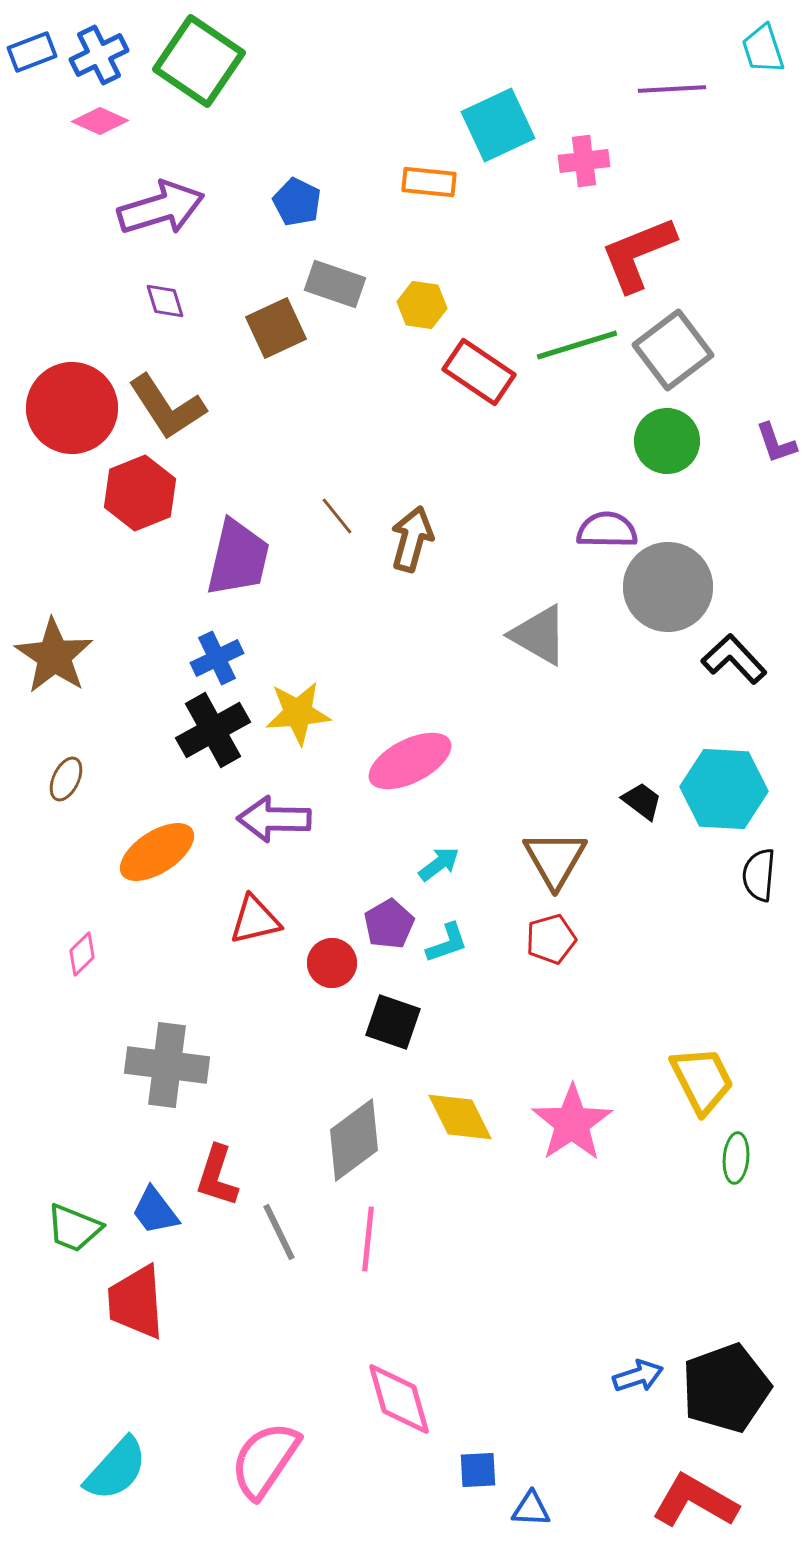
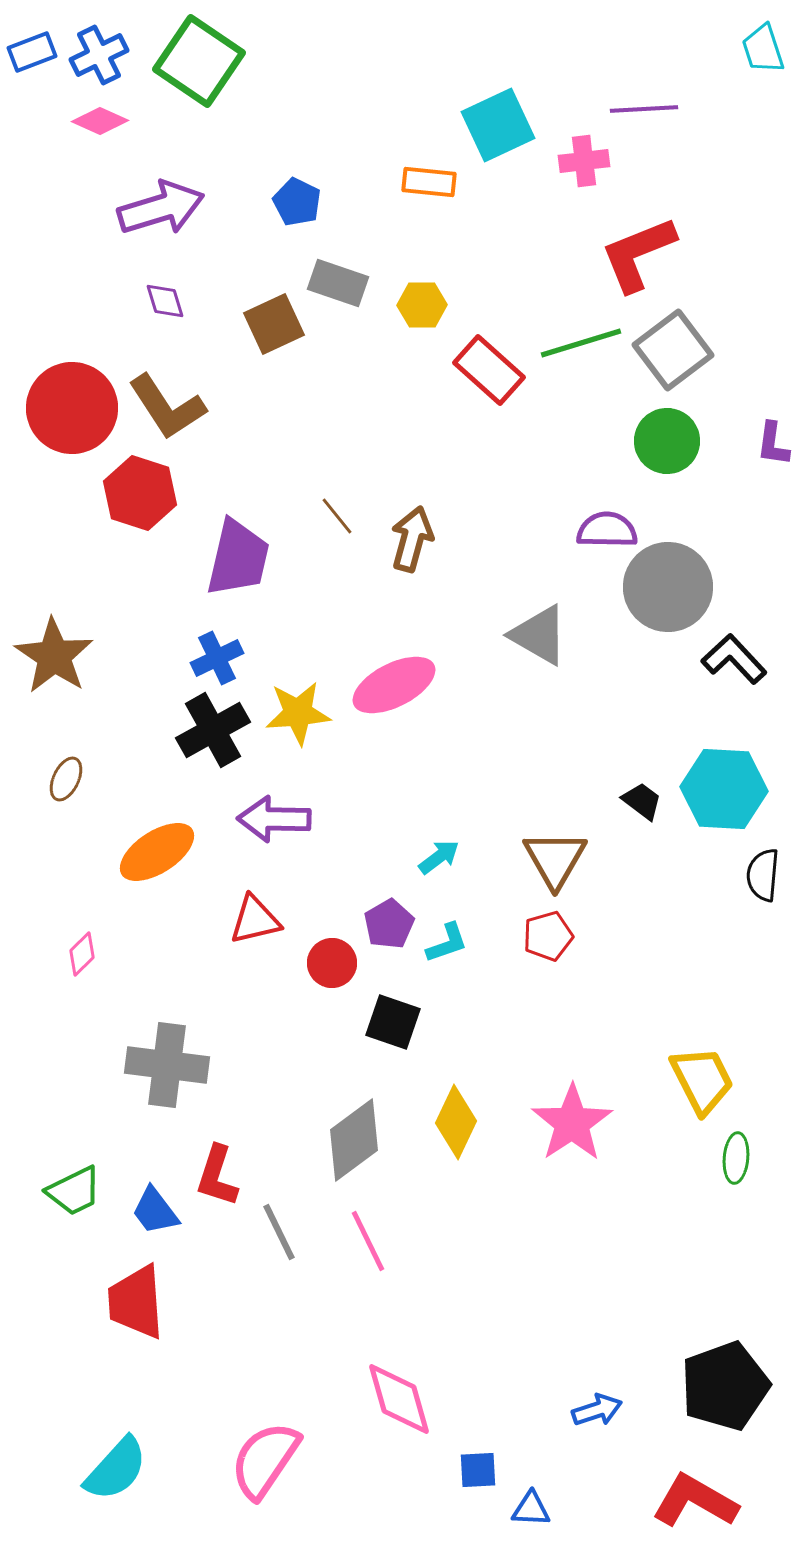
purple line at (672, 89): moved 28 px left, 20 px down
gray rectangle at (335, 284): moved 3 px right, 1 px up
yellow hexagon at (422, 305): rotated 9 degrees counterclockwise
brown square at (276, 328): moved 2 px left, 4 px up
green line at (577, 345): moved 4 px right, 2 px up
red rectangle at (479, 372): moved 10 px right, 2 px up; rotated 8 degrees clockwise
purple L-shape at (776, 443): moved 3 px left, 1 px down; rotated 27 degrees clockwise
red hexagon at (140, 493): rotated 20 degrees counterclockwise
pink ellipse at (410, 761): moved 16 px left, 76 px up
cyan arrow at (439, 864): moved 7 px up
black semicircle at (759, 875): moved 4 px right
red pentagon at (551, 939): moved 3 px left, 3 px up
yellow diamond at (460, 1117): moved 4 px left, 5 px down; rotated 52 degrees clockwise
green trapezoid at (74, 1228): moved 37 px up; rotated 48 degrees counterclockwise
pink line at (368, 1239): moved 2 px down; rotated 32 degrees counterclockwise
blue arrow at (638, 1376): moved 41 px left, 34 px down
black pentagon at (726, 1388): moved 1 px left, 2 px up
